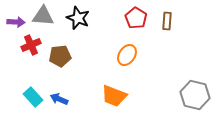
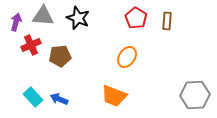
purple arrow: rotated 78 degrees counterclockwise
orange ellipse: moved 2 px down
gray hexagon: rotated 16 degrees counterclockwise
